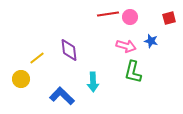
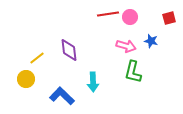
yellow circle: moved 5 px right
